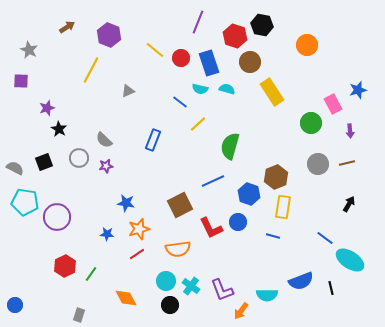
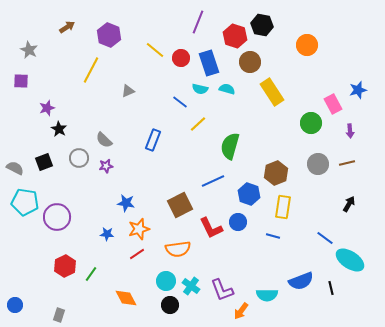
brown hexagon at (276, 177): moved 4 px up
gray rectangle at (79, 315): moved 20 px left
